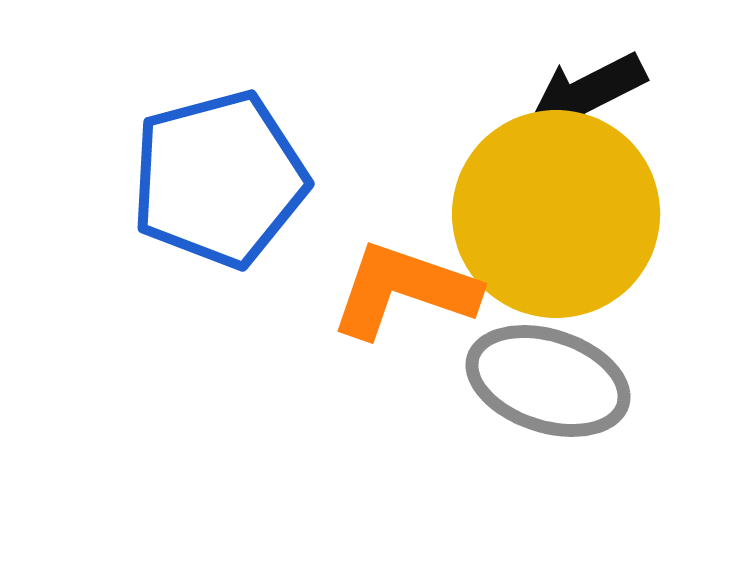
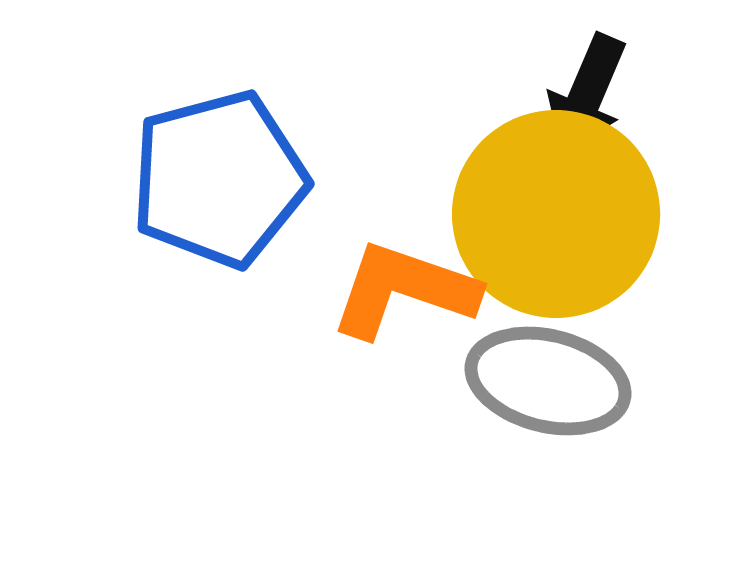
black arrow: rotated 40 degrees counterclockwise
gray ellipse: rotated 4 degrees counterclockwise
